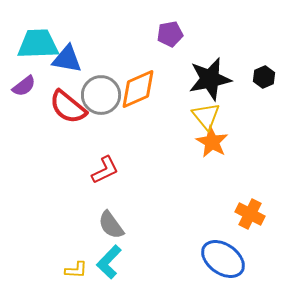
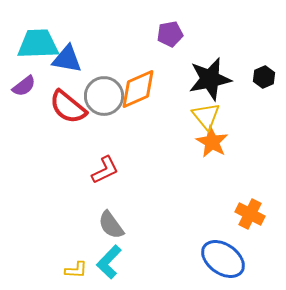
gray circle: moved 3 px right, 1 px down
